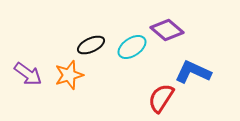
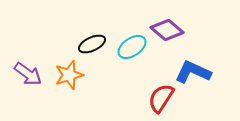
black ellipse: moved 1 px right, 1 px up
